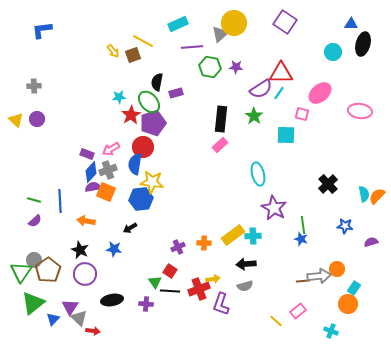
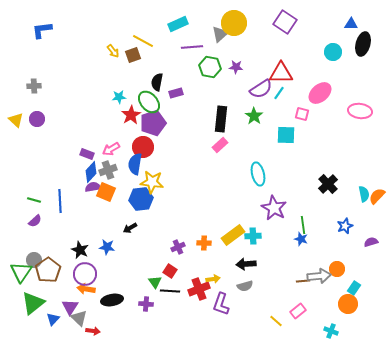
orange arrow at (86, 221): moved 68 px down
blue star at (345, 226): rotated 28 degrees counterclockwise
blue star at (114, 249): moved 7 px left, 2 px up
